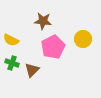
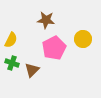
brown star: moved 3 px right, 1 px up
yellow semicircle: rotated 91 degrees counterclockwise
pink pentagon: moved 1 px right, 1 px down
